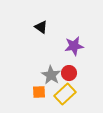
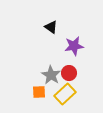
black triangle: moved 10 px right
